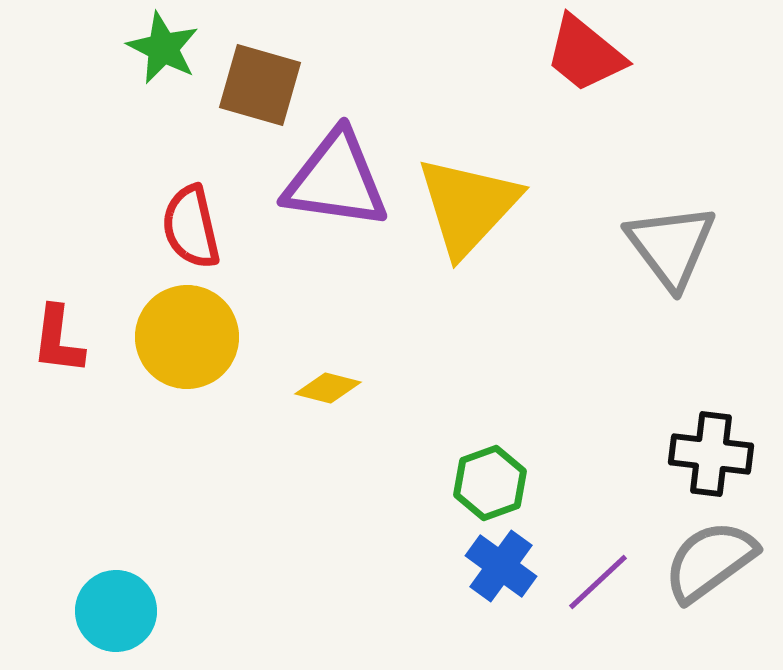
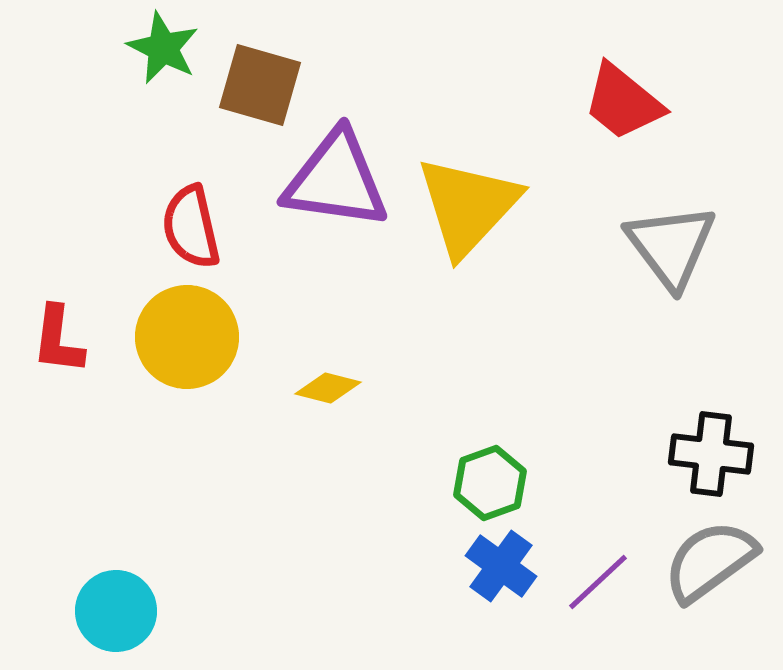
red trapezoid: moved 38 px right, 48 px down
